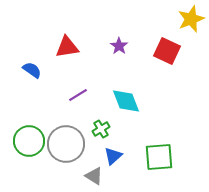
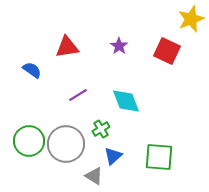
green square: rotated 8 degrees clockwise
